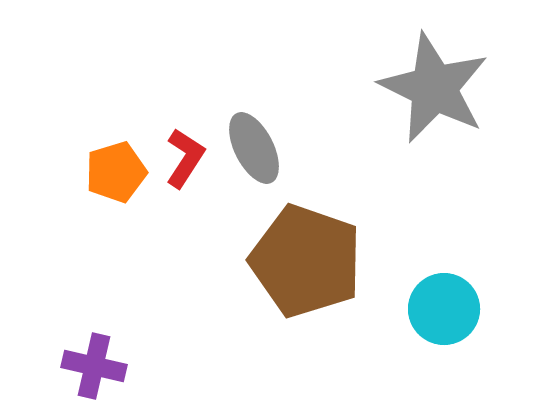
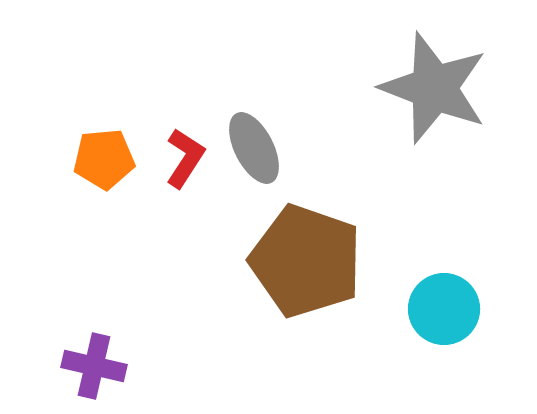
gray star: rotated 5 degrees counterclockwise
orange pentagon: moved 12 px left, 13 px up; rotated 12 degrees clockwise
